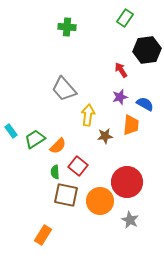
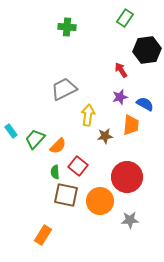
gray trapezoid: rotated 104 degrees clockwise
green trapezoid: rotated 15 degrees counterclockwise
red circle: moved 5 px up
gray star: rotated 30 degrees counterclockwise
